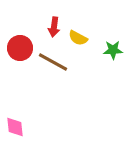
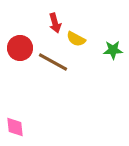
red arrow: moved 1 px right, 4 px up; rotated 24 degrees counterclockwise
yellow semicircle: moved 2 px left, 1 px down
